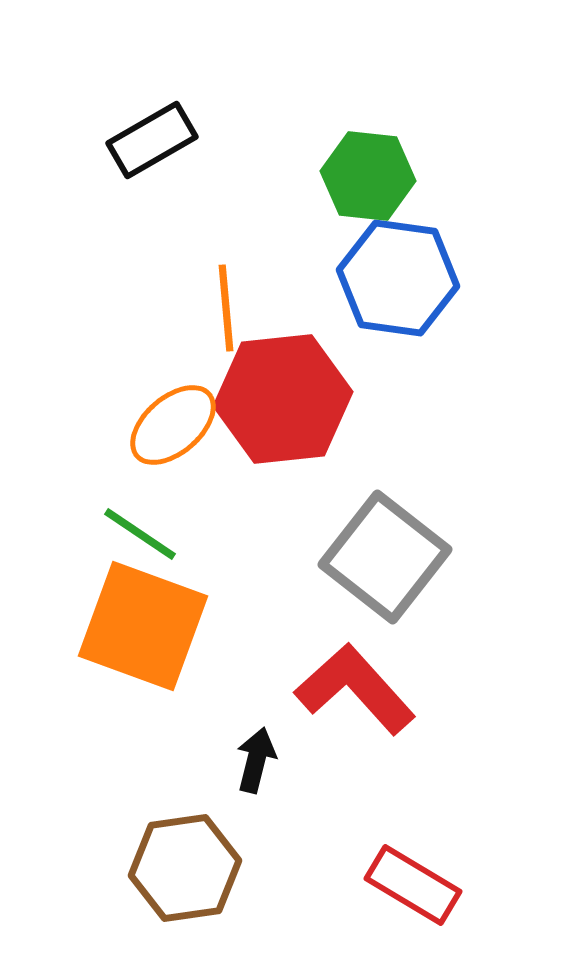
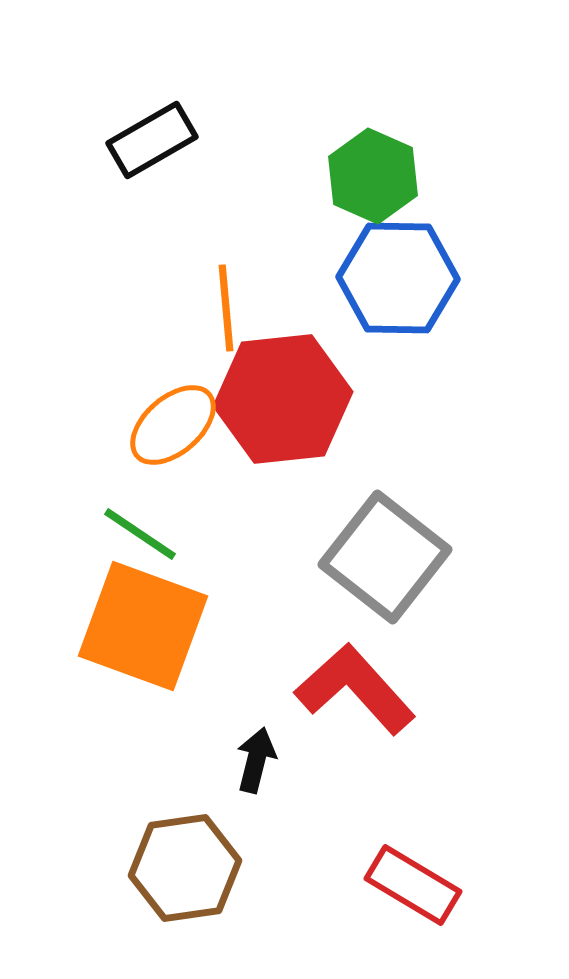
green hexagon: moved 5 px right; rotated 18 degrees clockwise
blue hexagon: rotated 7 degrees counterclockwise
